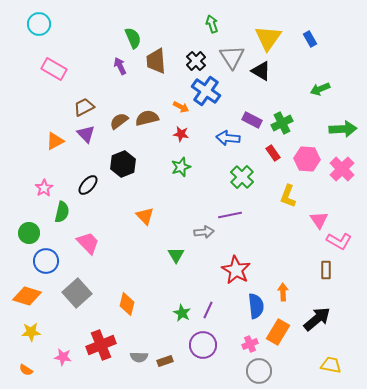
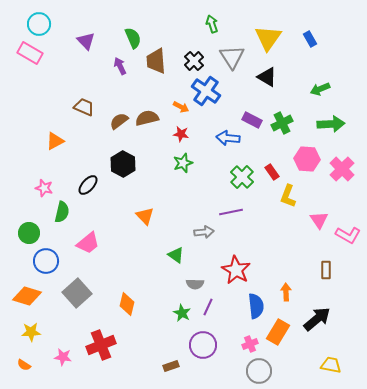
black cross at (196, 61): moved 2 px left
pink rectangle at (54, 69): moved 24 px left, 16 px up
black triangle at (261, 71): moved 6 px right, 6 px down
brown trapezoid at (84, 107): rotated 50 degrees clockwise
green arrow at (343, 129): moved 12 px left, 5 px up
purple triangle at (86, 134): moved 93 px up
red rectangle at (273, 153): moved 1 px left, 19 px down
black hexagon at (123, 164): rotated 10 degrees counterclockwise
green star at (181, 167): moved 2 px right, 4 px up
pink star at (44, 188): rotated 24 degrees counterclockwise
purple line at (230, 215): moved 1 px right, 3 px up
pink L-shape at (339, 241): moved 9 px right, 6 px up
pink trapezoid at (88, 243): rotated 95 degrees clockwise
green triangle at (176, 255): rotated 24 degrees counterclockwise
orange arrow at (283, 292): moved 3 px right
purple line at (208, 310): moved 3 px up
gray semicircle at (139, 357): moved 56 px right, 73 px up
brown rectangle at (165, 361): moved 6 px right, 5 px down
orange semicircle at (26, 370): moved 2 px left, 5 px up
